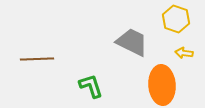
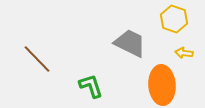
yellow hexagon: moved 2 px left
gray trapezoid: moved 2 px left, 1 px down
brown line: rotated 48 degrees clockwise
